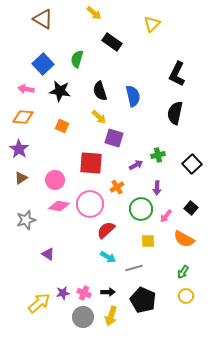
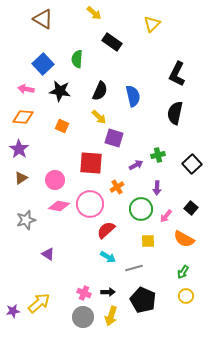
green semicircle at (77, 59): rotated 12 degrees counterclockwise
black semicircle at (100, 91): rotated 138 degrees counterclockwise
purple star at (63, 293): moved 50 px left, 18 px down
